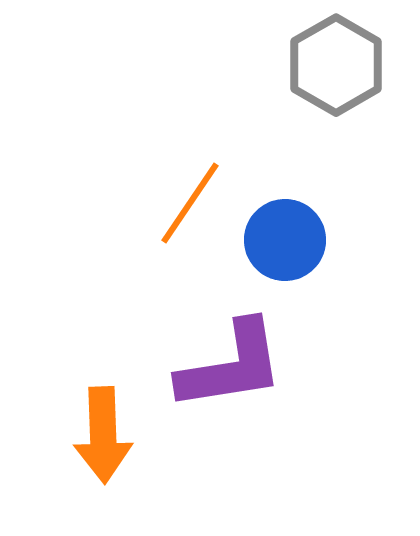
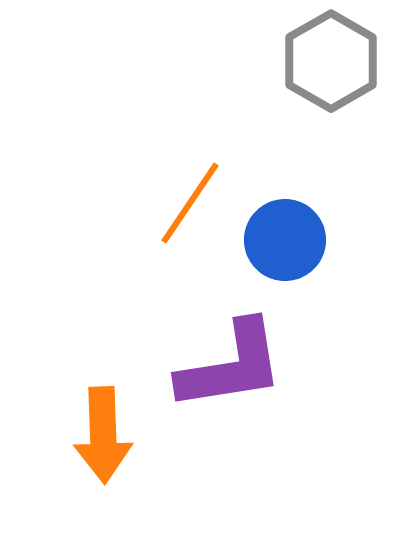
gray hexagon: moved 5 px left, 4 px up
